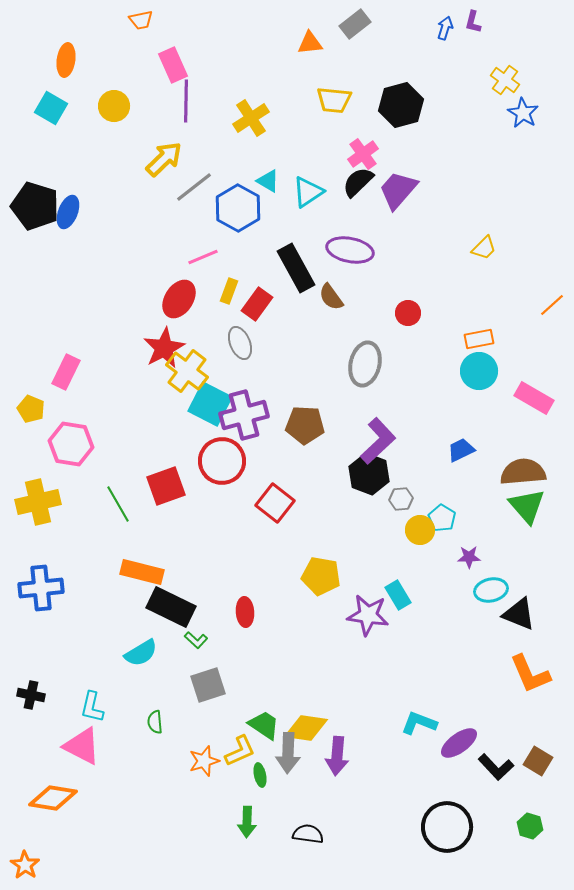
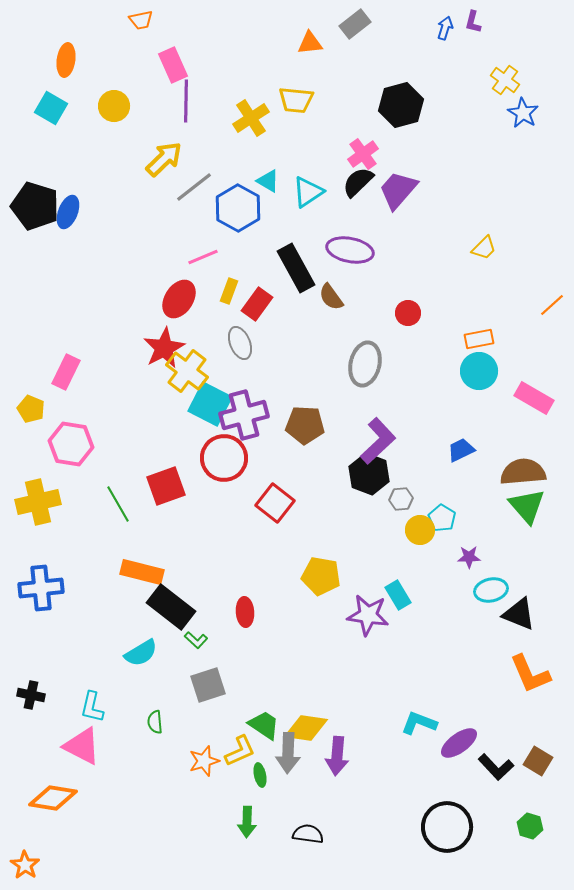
yellow trapezoid at (334, 100): moved 38 px left
red circle at (222, 461): moved 2 px right, 3 px up
black rectangle at (171, 607): rotated 12 degrees clockwise
